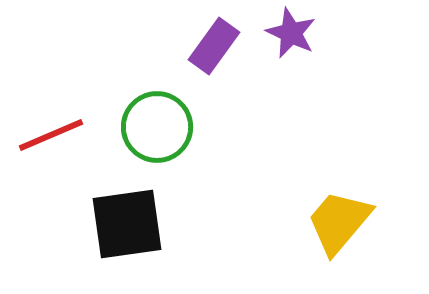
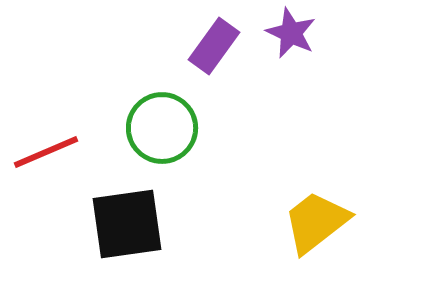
green circle: moved 5 px right, 1 px down
red line: moved 5 px left, 17 px down
yellow trapezoid: moved 23 px left; rotated 12 degrees clockwise
